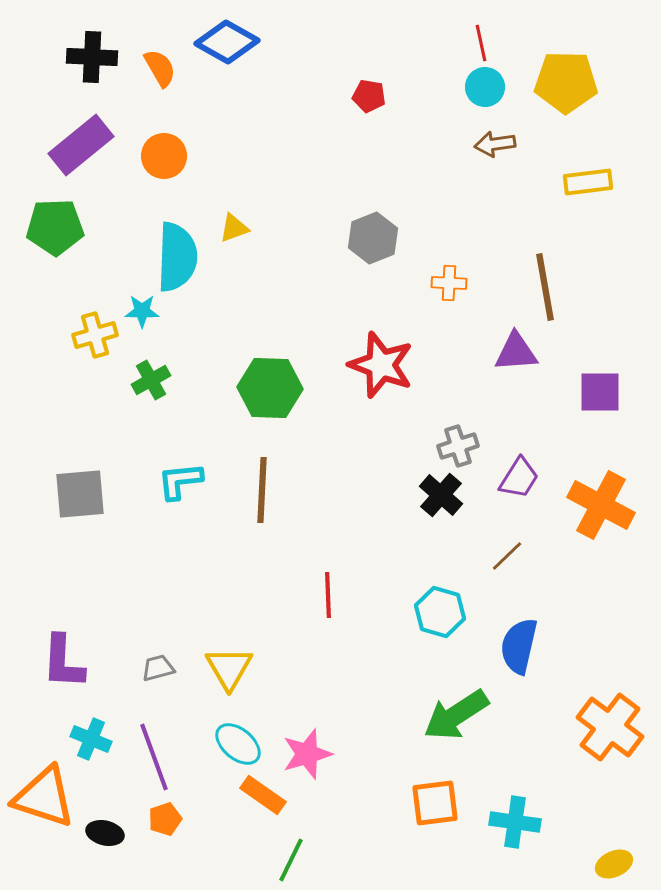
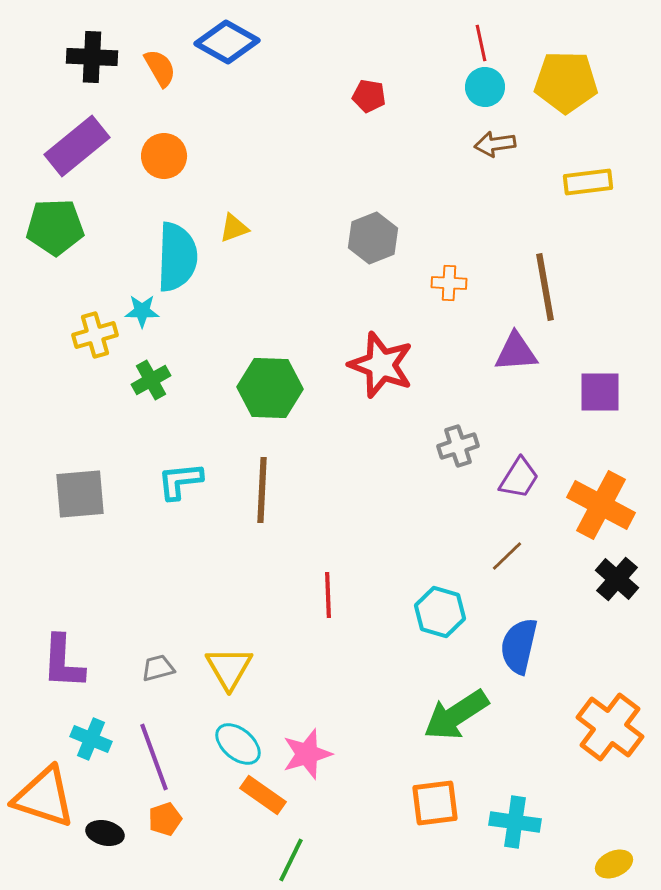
purple rectangle at (81, 145): moved 4 px left, 1 px down
black cross at (441, 495): moved 176 px right, 84 px down
